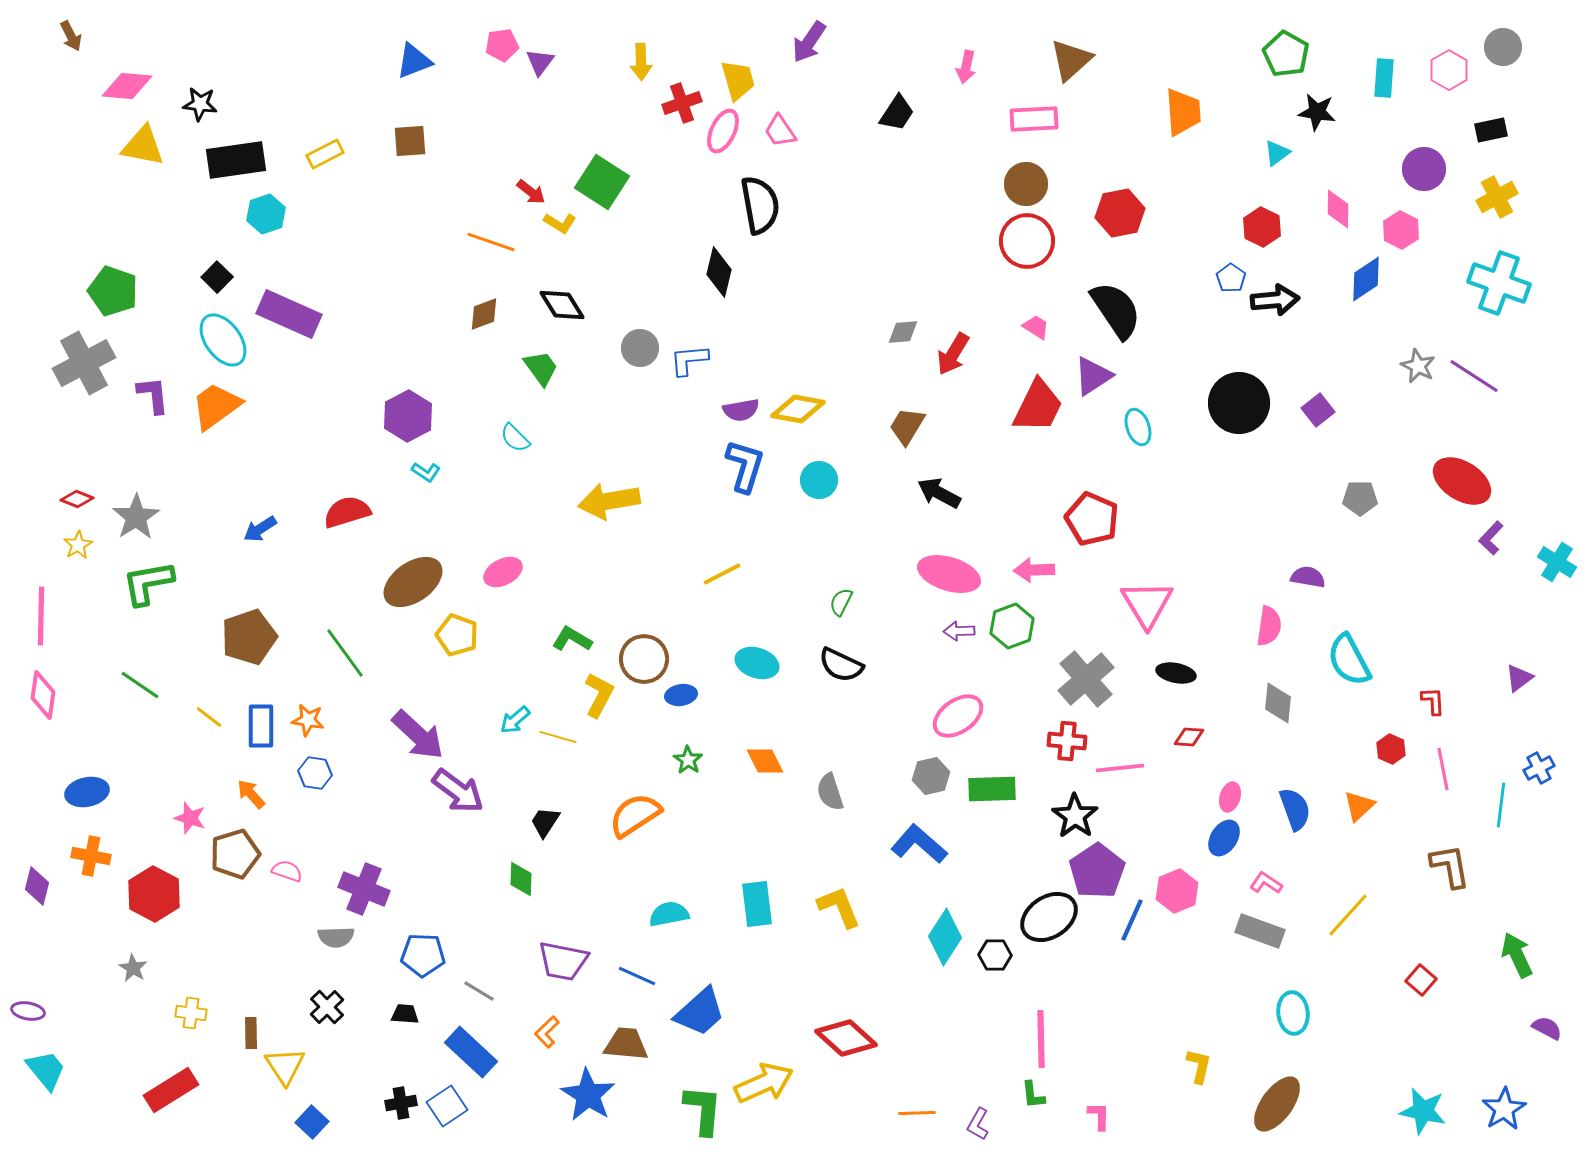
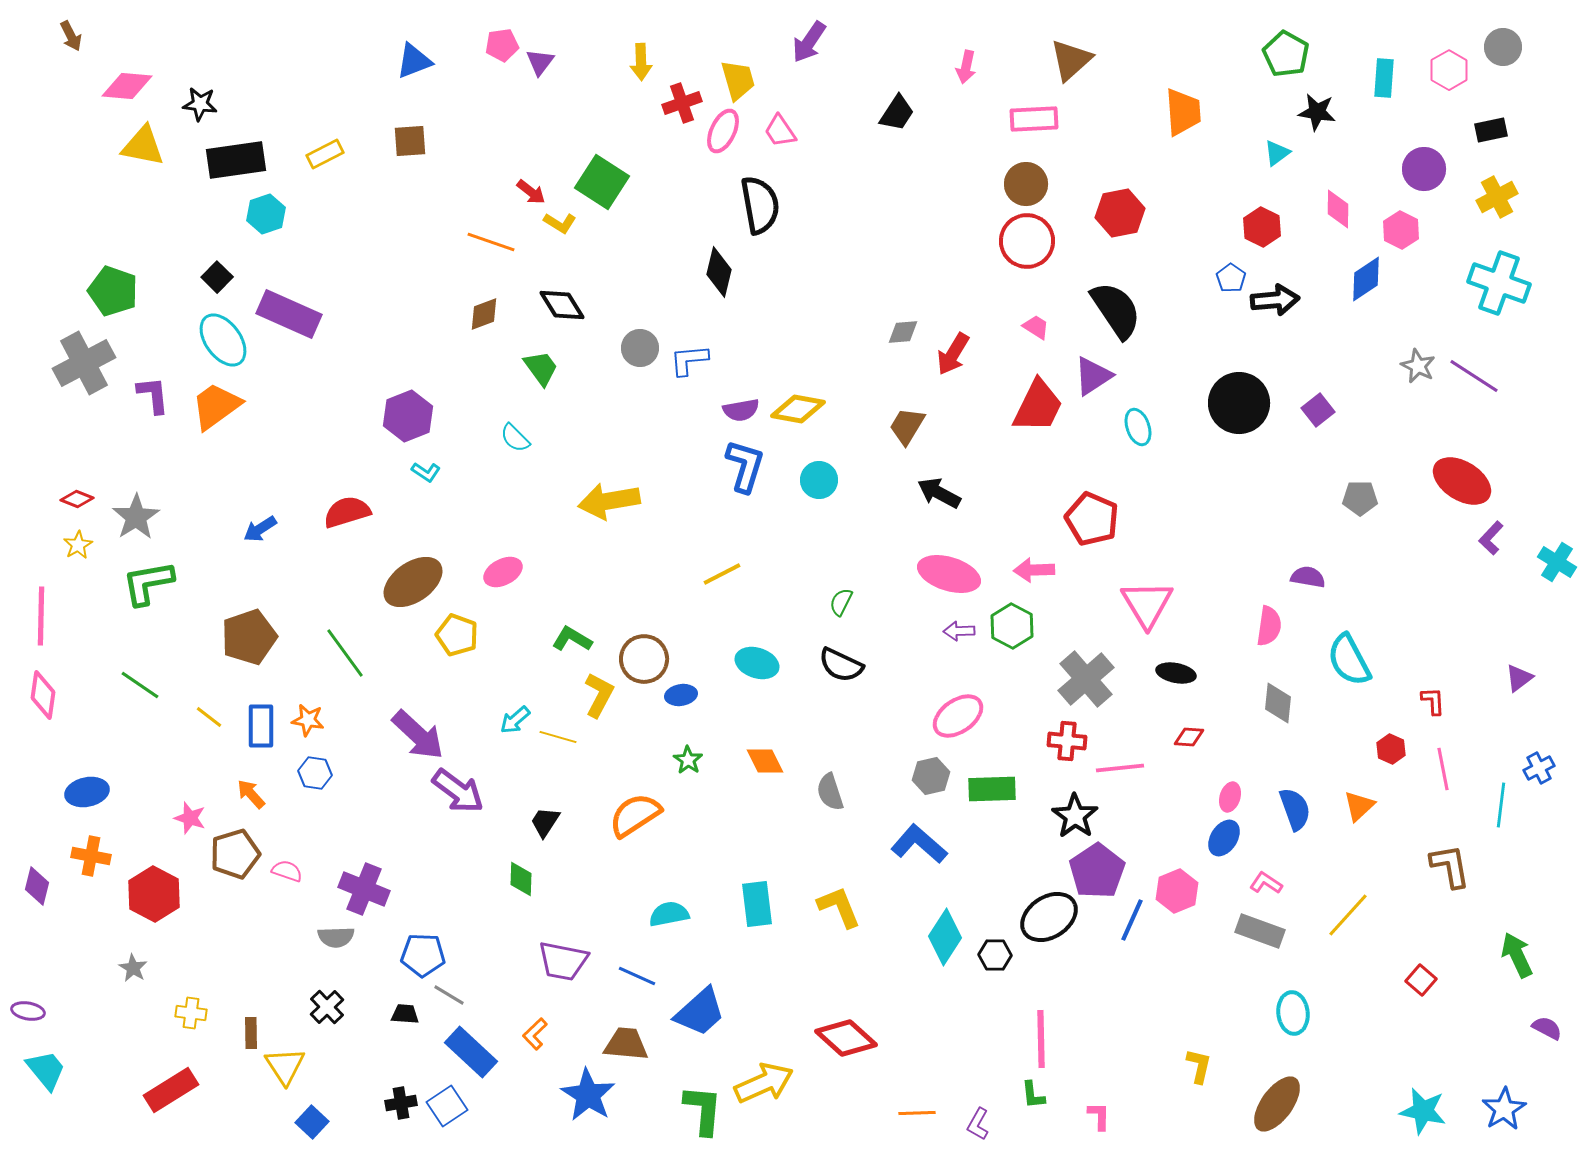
purple hexagon at (408, 416): rotated 6 degrees clockwise
green hexagon at (1012, 626): rotated 12 degrees counterclockwise
gray line at (479, 991): moved 30 px left, 4 px down
orange L-shape at (547, 1032): moved 12 px left, 2 px down
